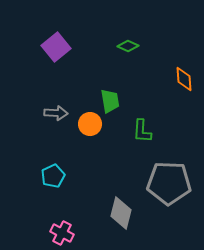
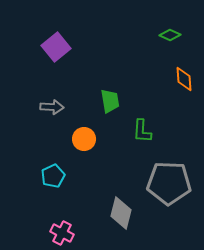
green diamond: moved 42 px right, 11 px up
gray arrow: moved 4 px left, 6 px up
orange circle: moved 6 px left, 15 px down
